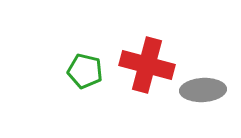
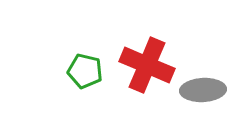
red cross: rotated 8 degrees clockwise
